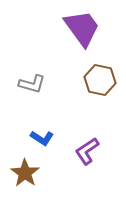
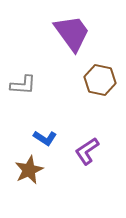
purple trapezoid: moved 10 px left, 5 px down
gray L-shape: moved 9 px left, 1 px down; rotated 12 degrees counterclockwise
blue L-shape: moved 3 px right
brown star: moved 4 px right, 3 px up; rotated 12 degrees clockwise
